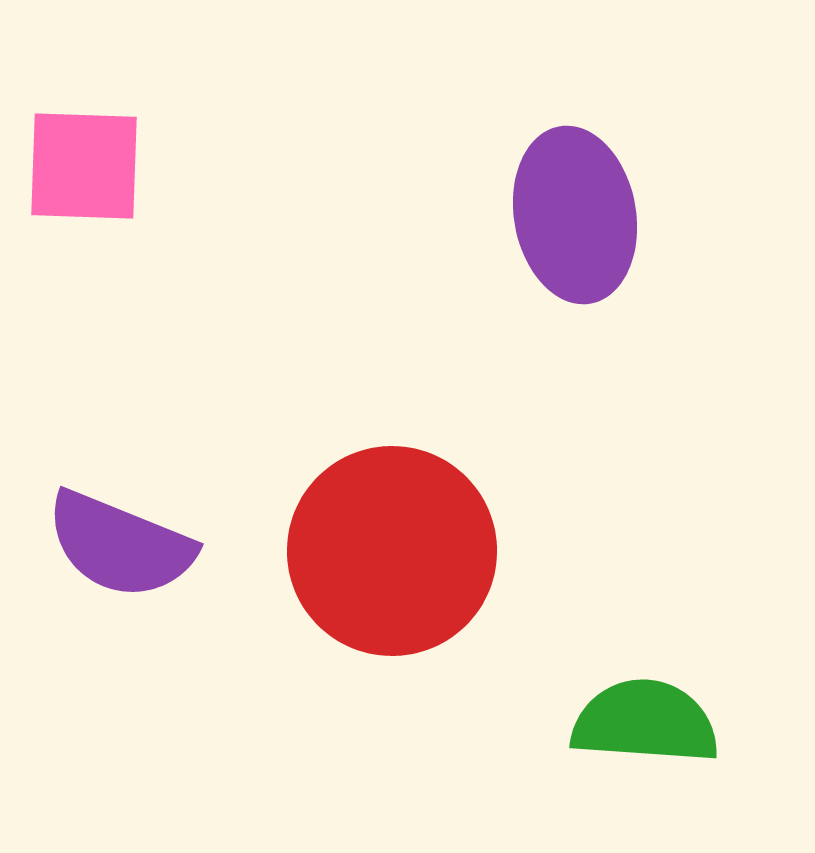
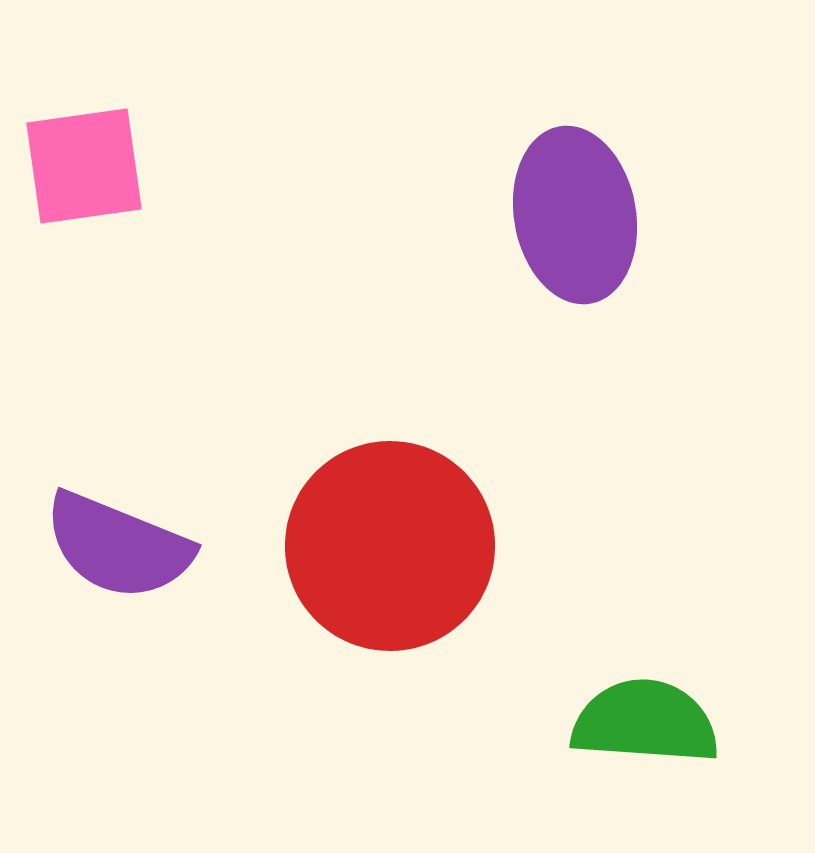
pink square: rotated 10 degrees counterclockwise
purple semicircle: moved 2 px left, 1 px down
red circle: moved 2 px left, 5 px up
